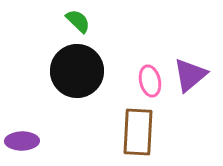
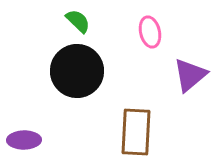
pink ellipse: moved 49 px up
brown rectangle: moved 2 px left
purple ellipse: moved 2 px right, 1 px up
